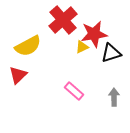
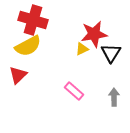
red cross: moved 30 px left; rotated 32 degrees counterclockwise
yellow triangle: moved 2 px down
black triangle: rotated 40 degrees counterclockwise
